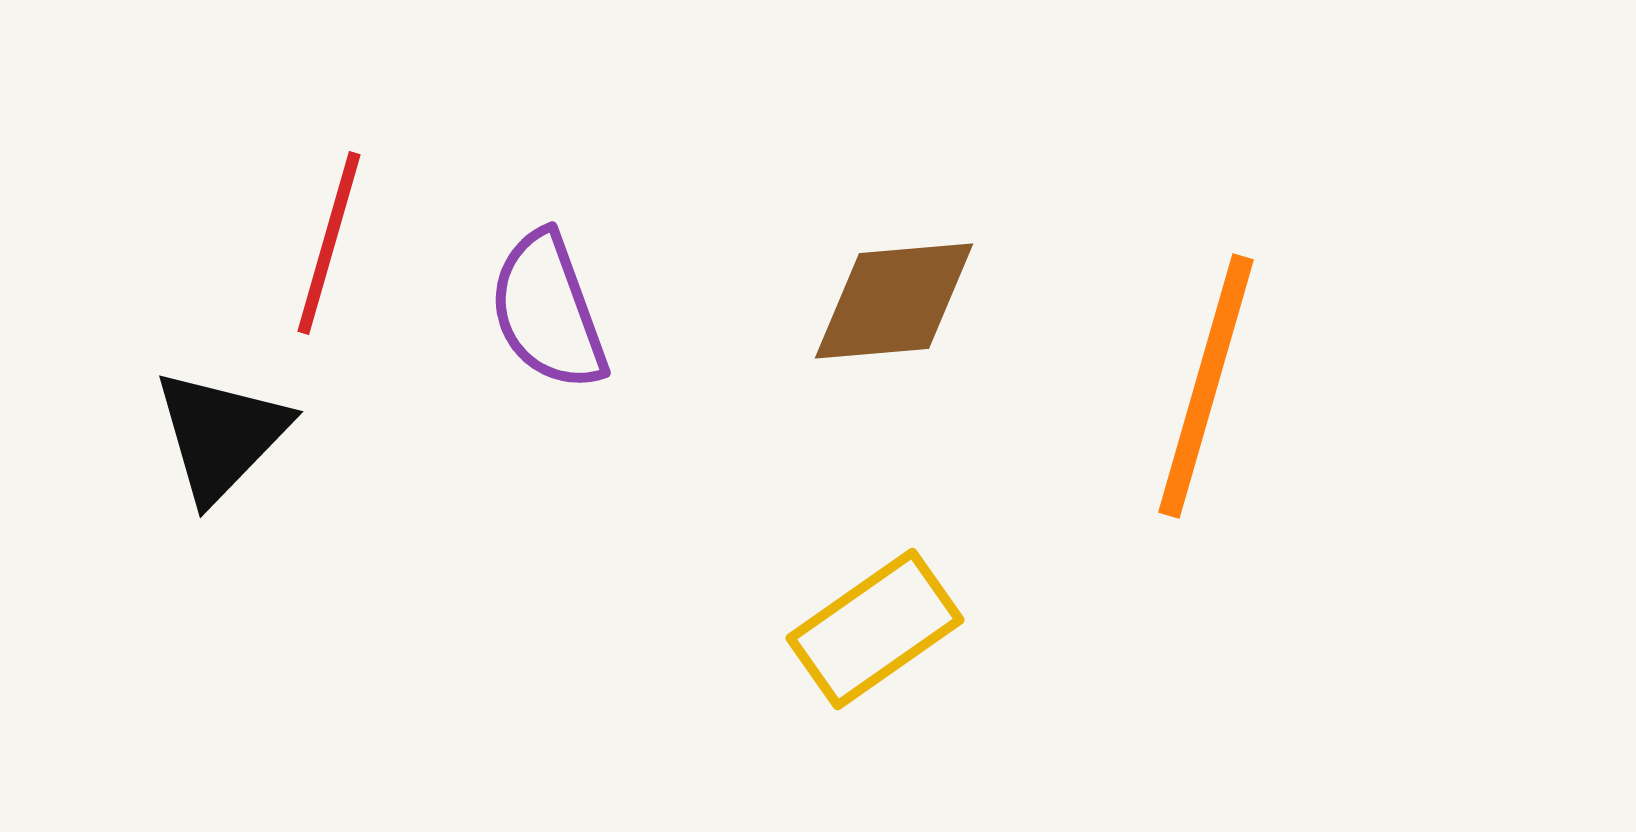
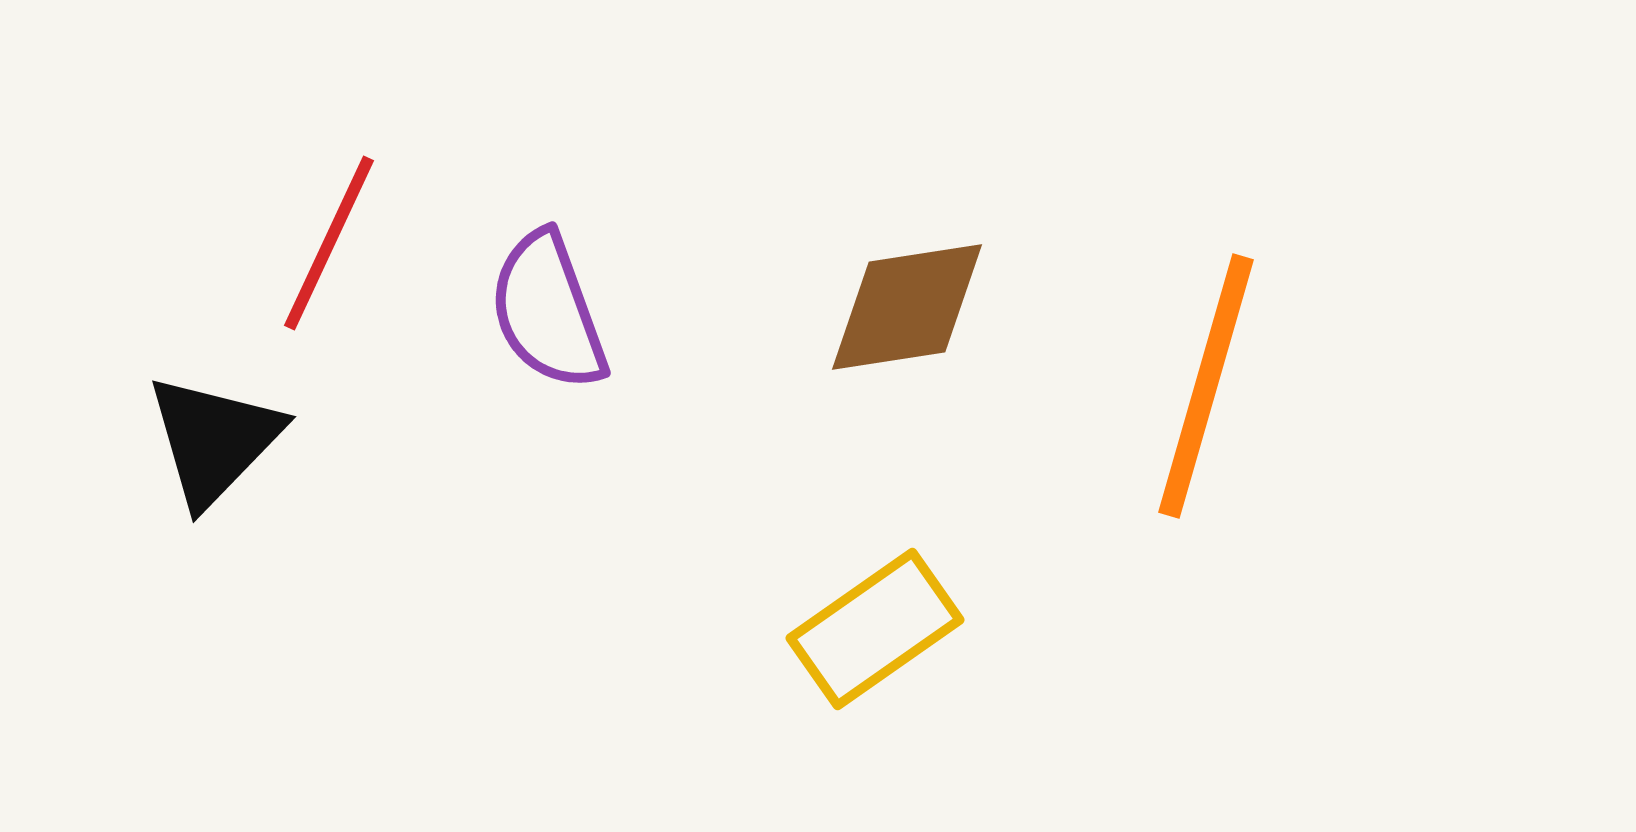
red line: rotated 9 degrees clockwise
brown diamond: moved 13 px right, 6 px down; rotated 4 degrees counterclockwise
black triangle: moved 7 px left, 5 px down
